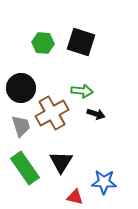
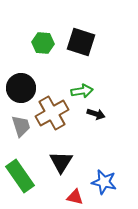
green arrow: rotated 15 degrees counterclockwise
green rectangle: moved 5 px left, 8 px down
blue star: rotated 10 degrees clockwise
